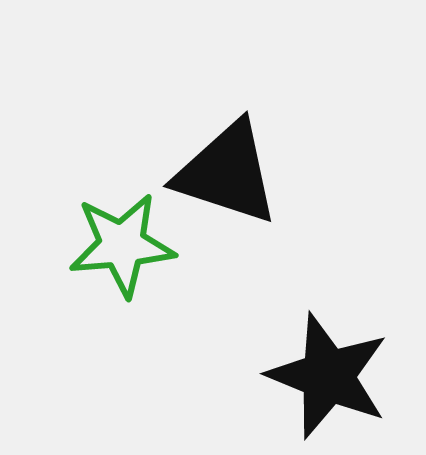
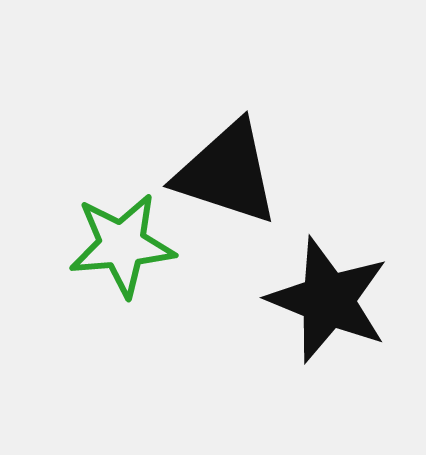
black star: moved 76 px up
